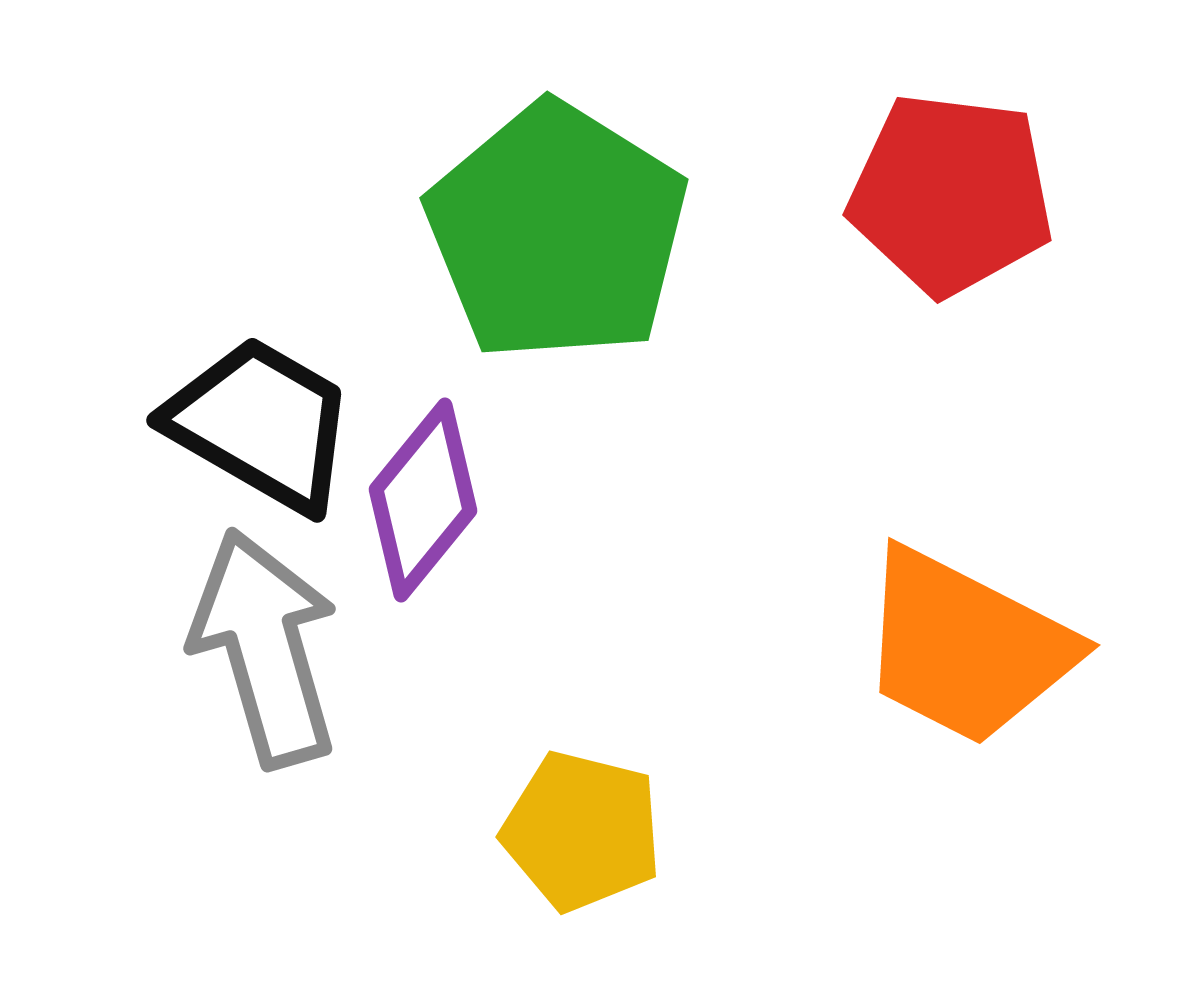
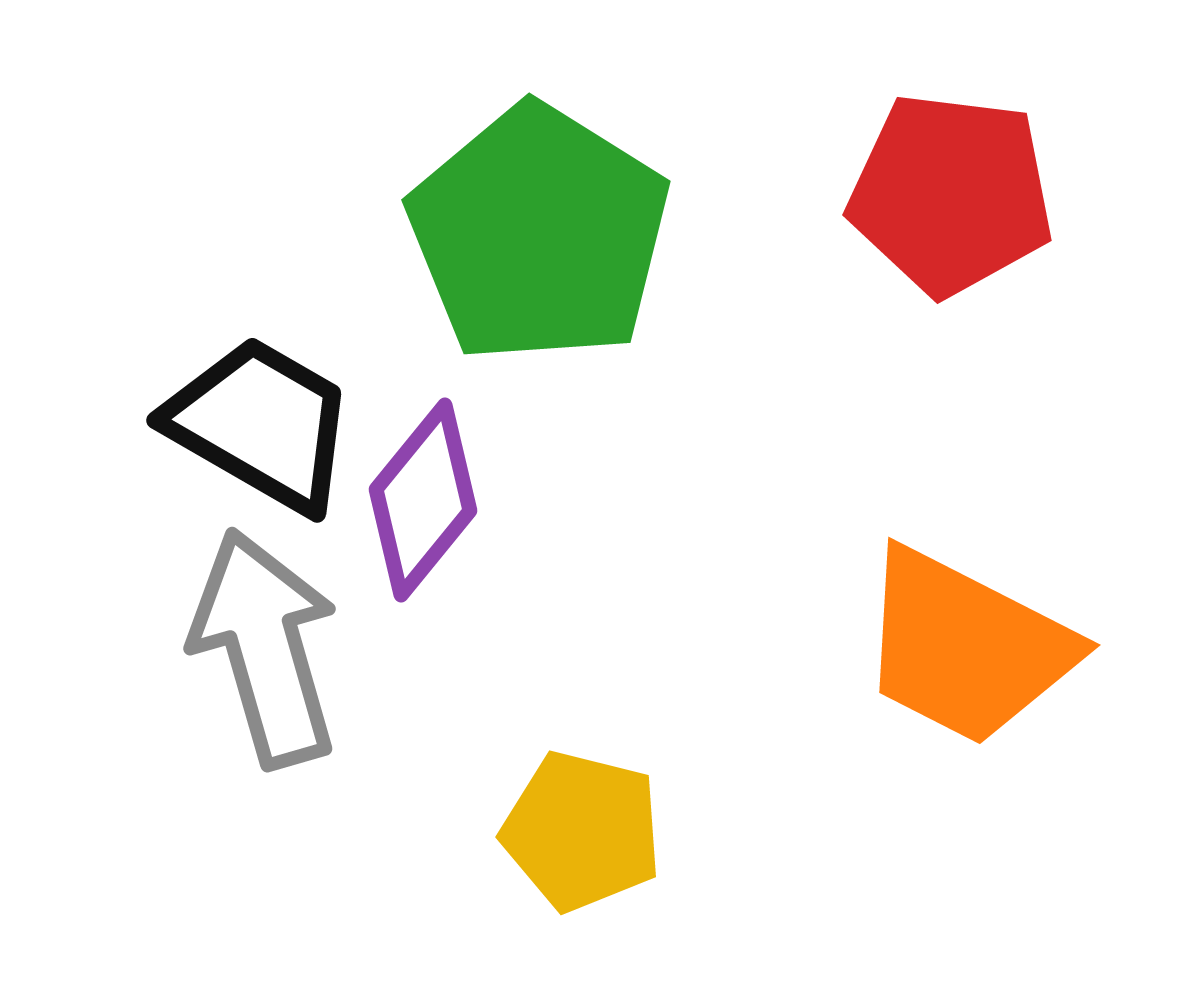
green pentagon: moved 18 px left, 2 px down
